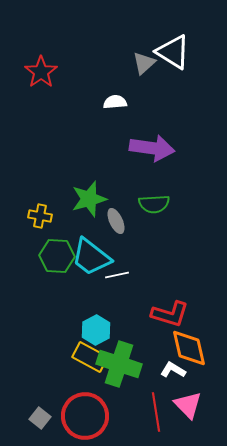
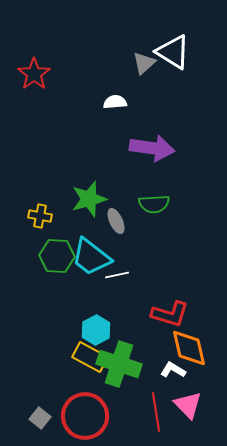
red star: moved 7 px left, 2 px down
